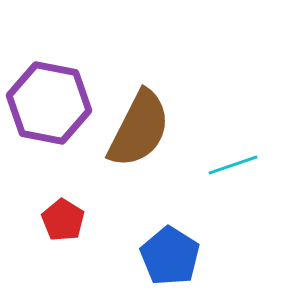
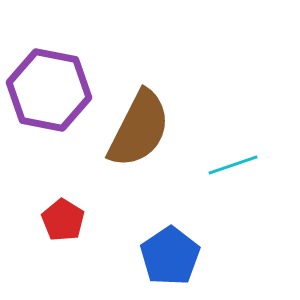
purple hexagon: moved 13 px up
blue pentagon: rotated 6 degrees clockwise
